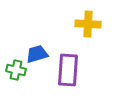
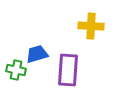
yellow cross: moved 3 px right, 2 px down
